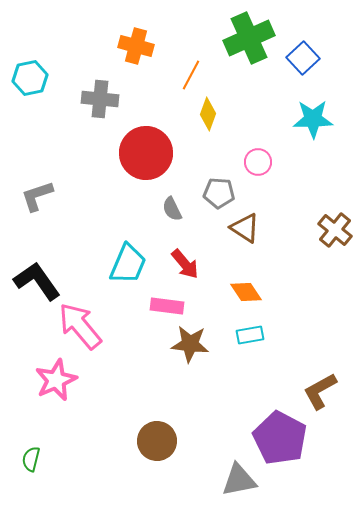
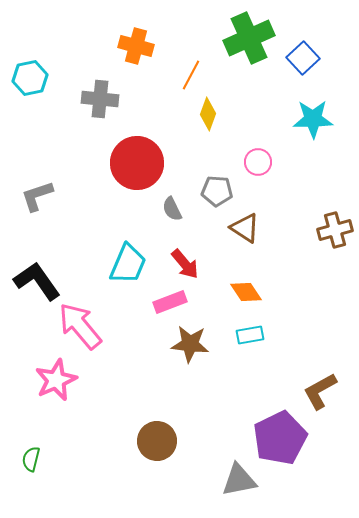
red circle: moved 9 px left, 10 px down
gray pentagon: moved 2 px left, 2 px up
brown cross: rotated 36 degrees clockwise
pink rectangle: moved 3 px right, 4 px up; rotated 28 degrees counterclockwise
purple pentagon: rotated 18 degrees clockwise
